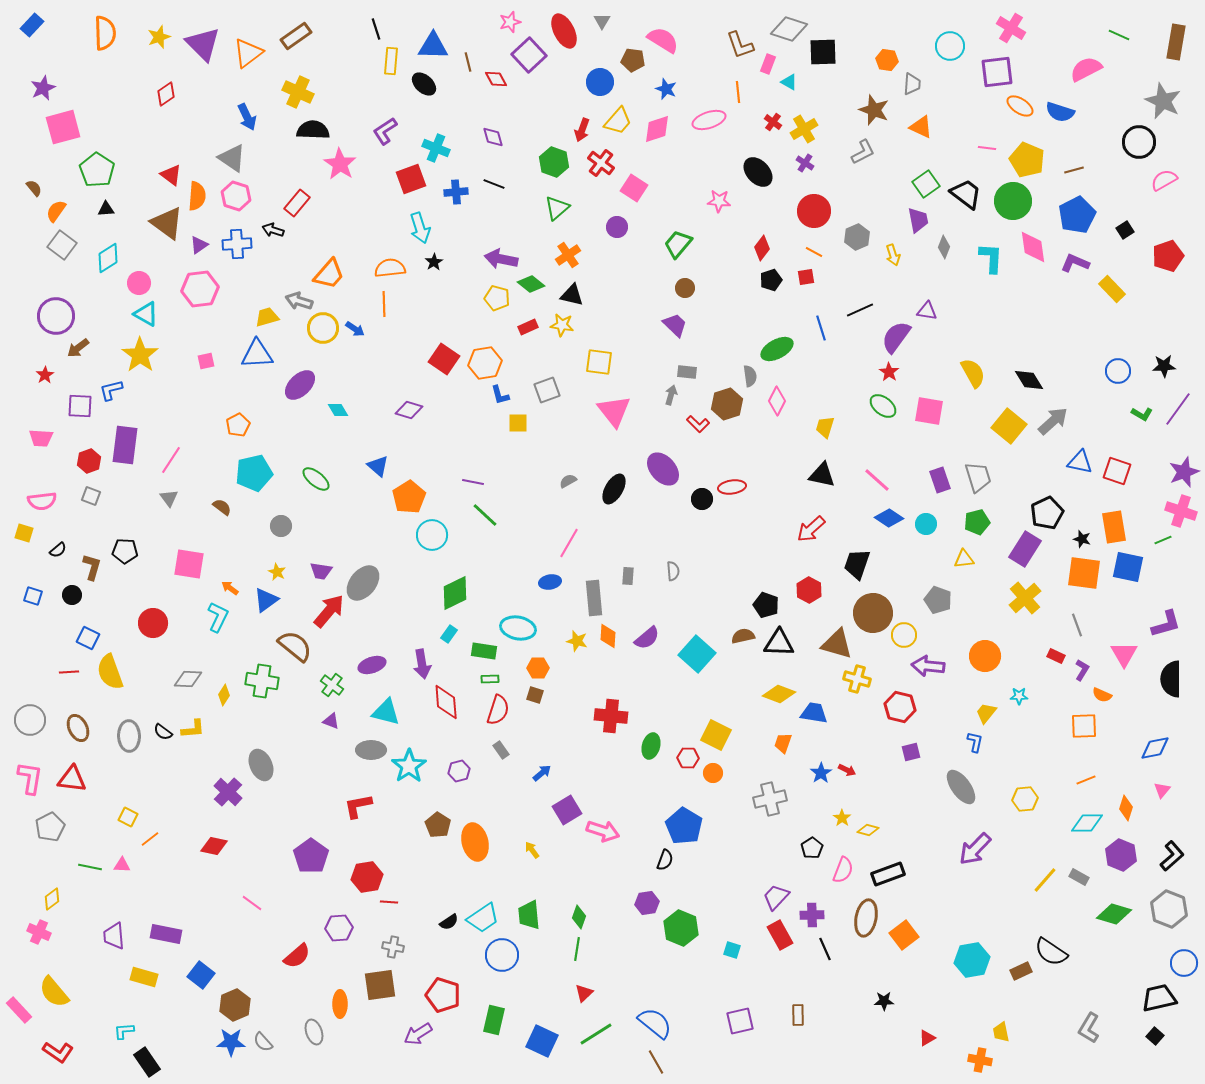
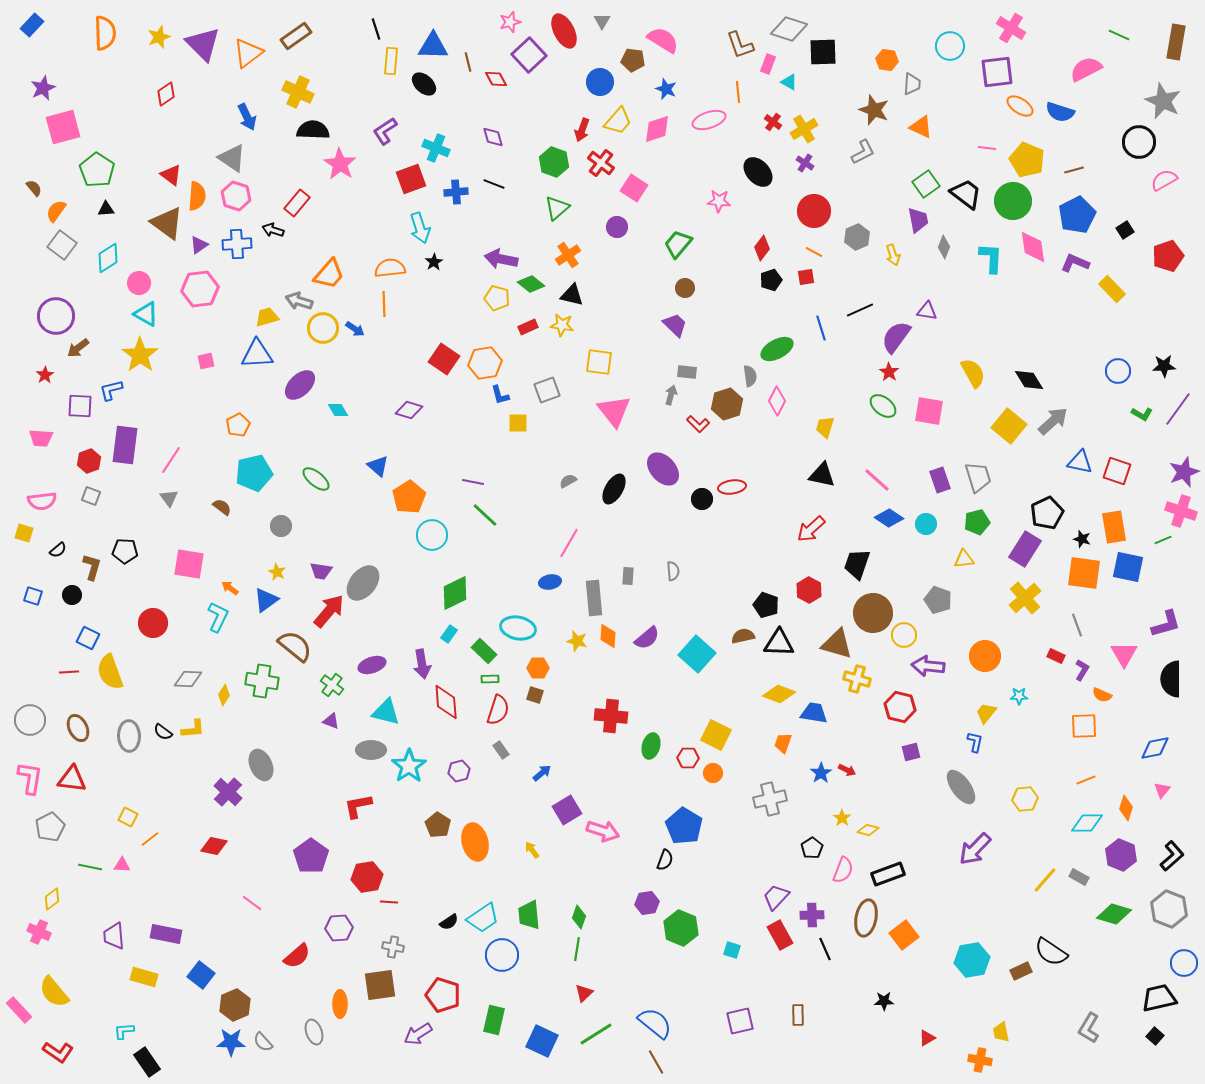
green rectangle at (484, 651): rotated 35 degrees clockwise
